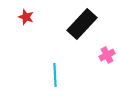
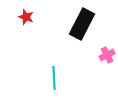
black rectangle: rotated 16 degrees counterclockwise
cyan line: moved 1 px left, 3 px down
